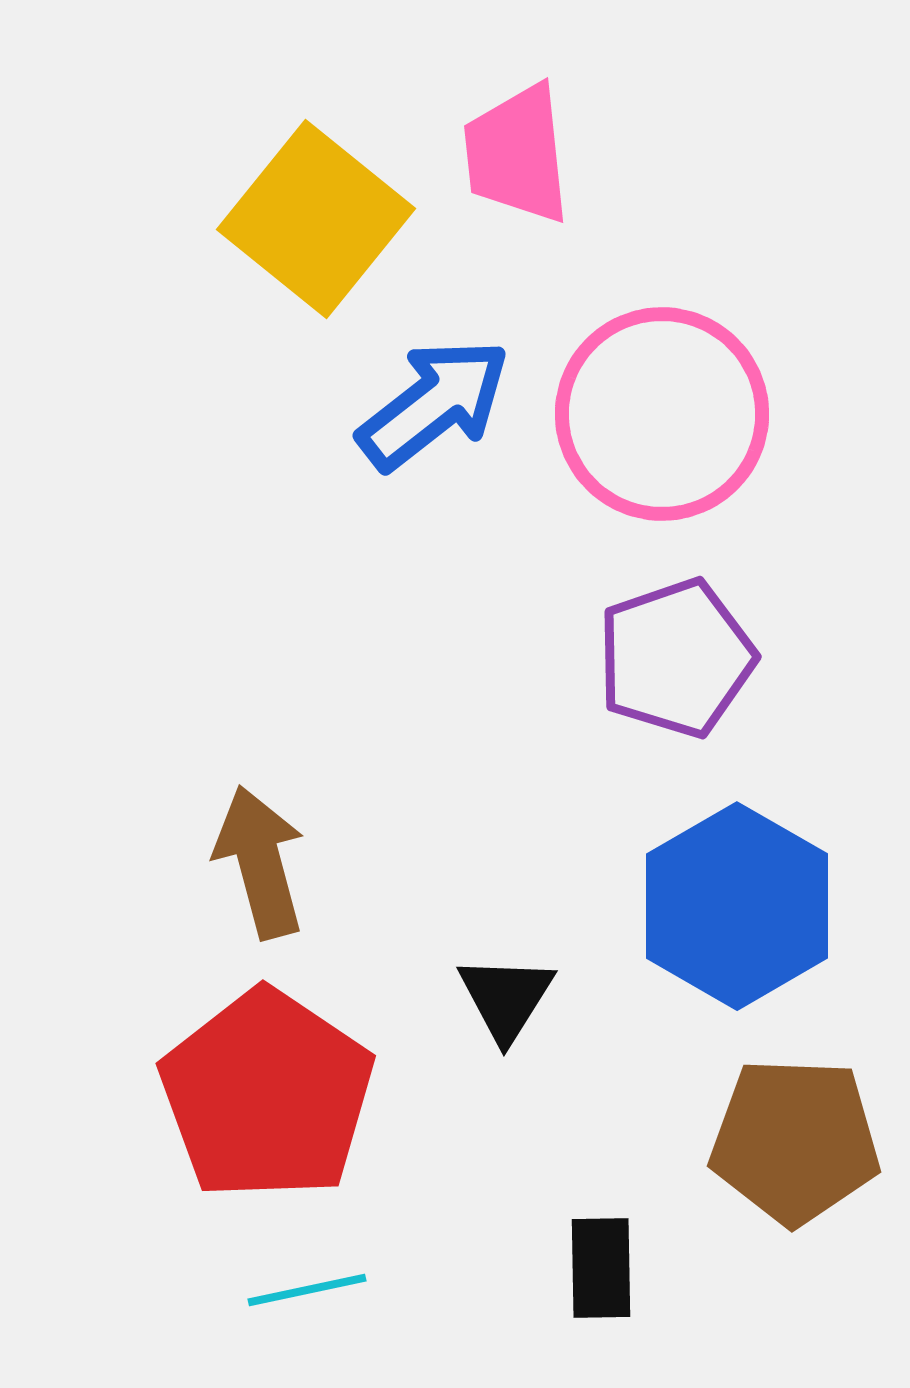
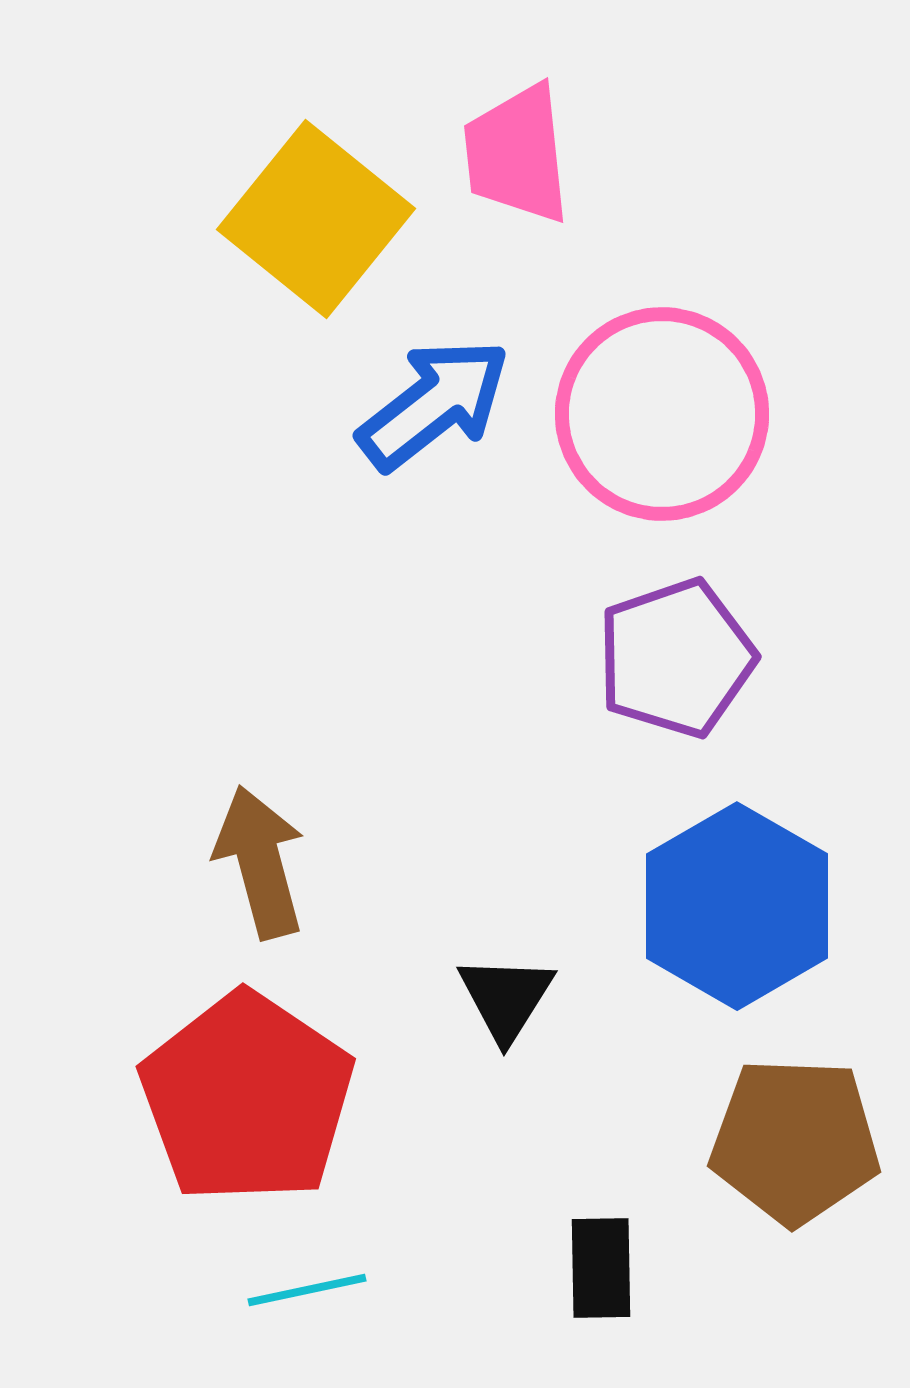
red pentagon: moved 20 px left, 3 px down
